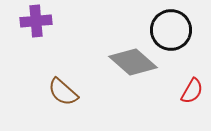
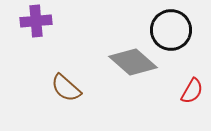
brown semicircle: moved 3 px right, 4 px up
